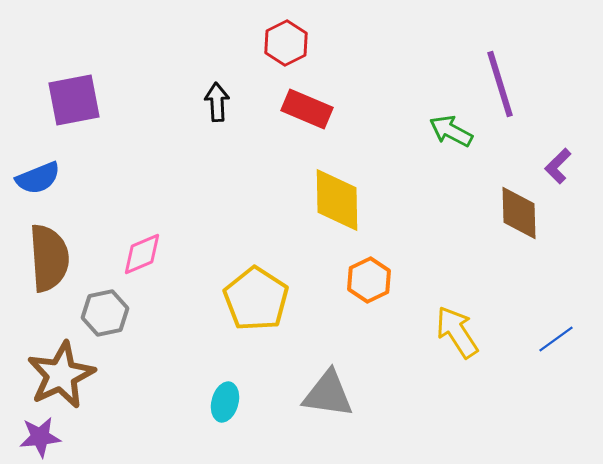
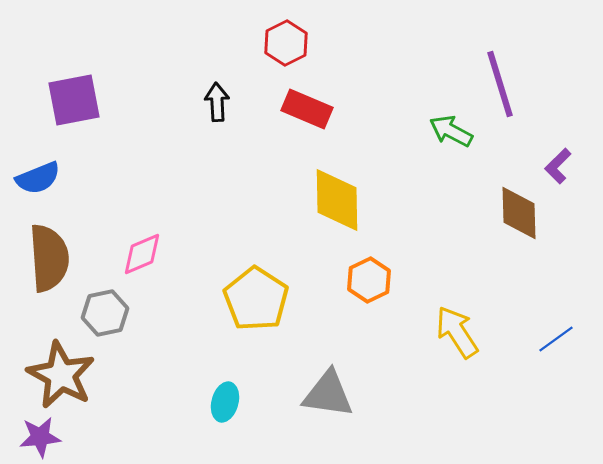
brown star: rotated 18 degrees counterclockwise
